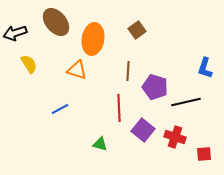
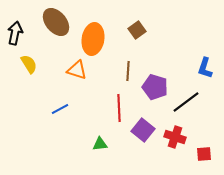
black arrow: rotated 120 degrees clockwise
black line: rotated 24 degrees counterclockwise
green triangle: rotated 21 degrees counterclockwise
